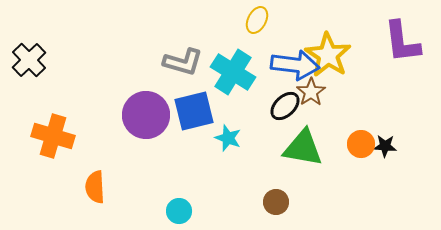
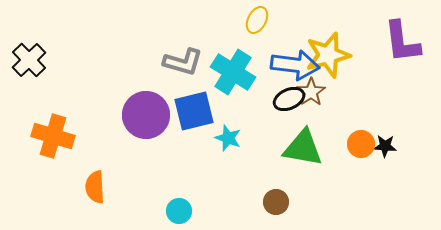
yellow star: rotated 24 degrees clockwise
black ellipse: moved 4 px right, 7 px up; rotated 20 degrees clockwise
